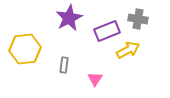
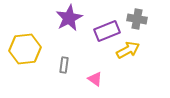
gray cross: moved 1 px left
pink triangle: rotated 28 degrees counterclockwise
